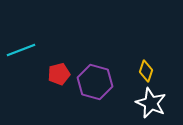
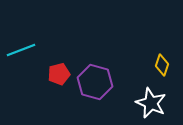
yellow diamond: moved 16 px right, 6 px up
